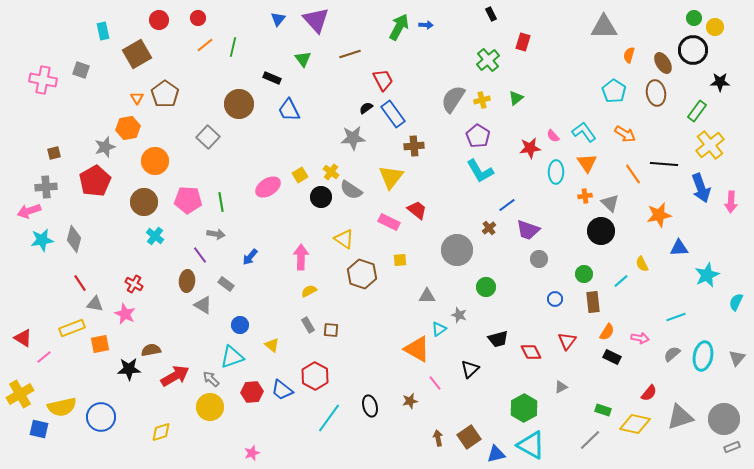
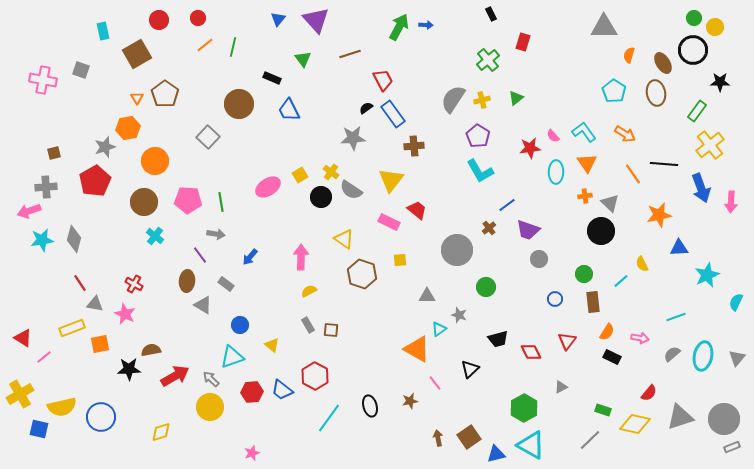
yellow triangle at (391, 177): moved 3 px down
